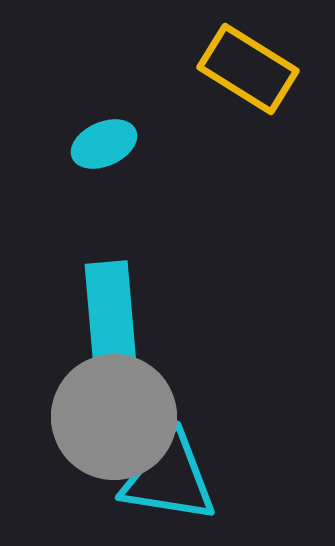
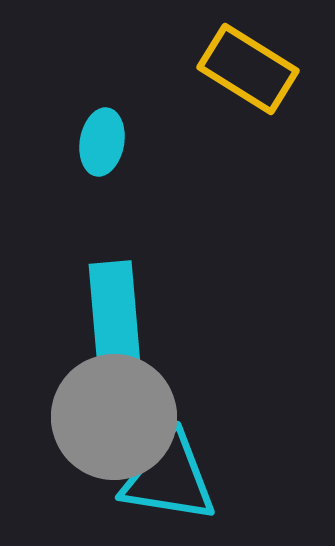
cyan ellipse: moved 2 px left, 2 px up; rotated 56 degrees counterclockwise
cyan rectangle: moved 4 px right
